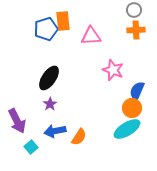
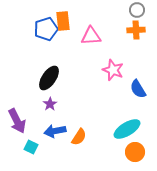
gray circle: moved 3 px right
blue semicircle: moved 1 px right, 2 px up; rotated 54 degrees counterclockwise
orange circle: moved 3 px right, 44 px down
cyan square: rotated 24 degrees counterclockwise
